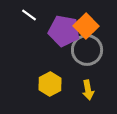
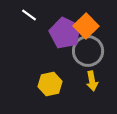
purple pentagon: moved 1 px right, 2 px down; rotated 16 degrees clockwise
gray circle: moved 1 px right, 1 px down
yellow hexagon: rotated 15 degrees clockwise
yellow arrow: moved 4 px right, 9 px up
